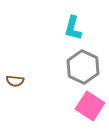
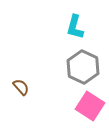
cyan L-shape: moved 2 px right, 1 px up
brown semicircle: moved 6 px right, 6 px down; rotated 138 degrees counterclockwise
